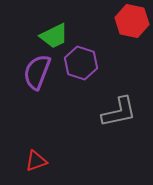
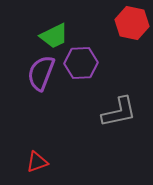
red hexagon: moved 2 px down
purple hexagon: rotated 20 degrees counterclockwise
purple semicircle: moved 4 px right, 1 px down
red triangle: moved 1 px right, 1 px down
